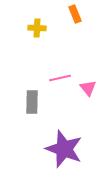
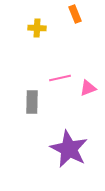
pink triangle: rotated 48 degrees clockwise
purple star: moved 5 px right; rotated 6 degrees clockwise
